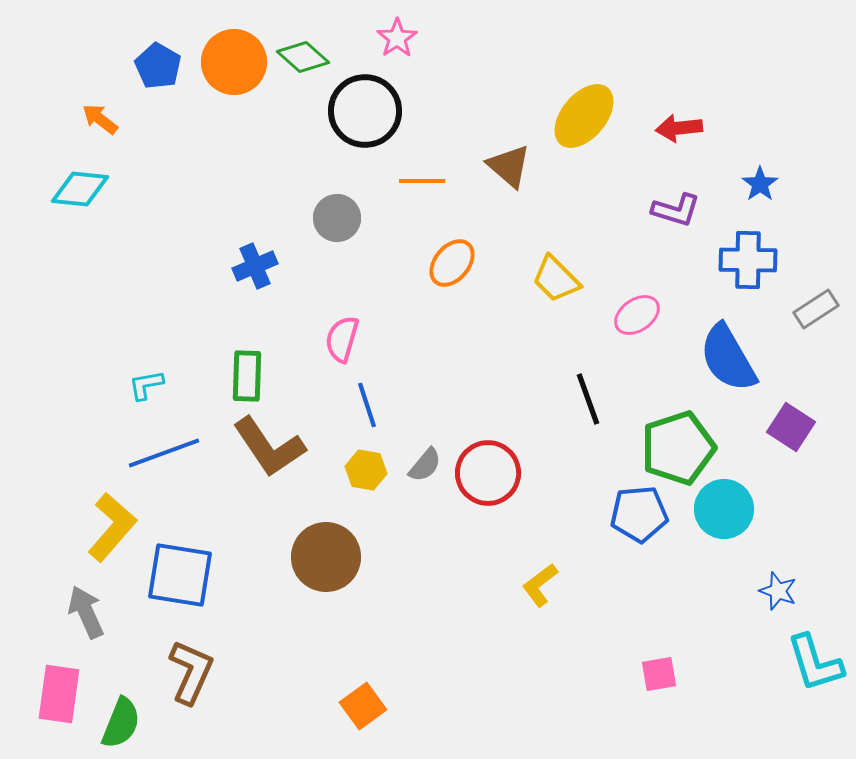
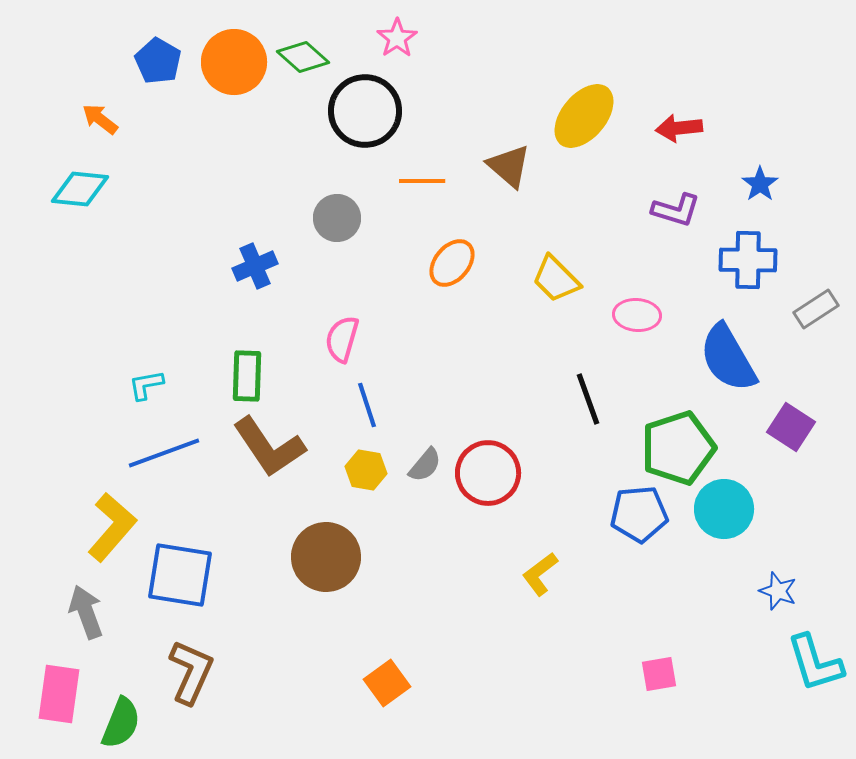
blue pentagon at (158, 66): moved 5 px up
pink ellipse at (637, 315): rotated 39 degrees clockwise
yellow L-shape at (540, 585): moved 11 px up
gray arrow at (86, 612): rotated 4 degrees clockwise
orange square at (363, 706): moved 24 px right, 23 px up
